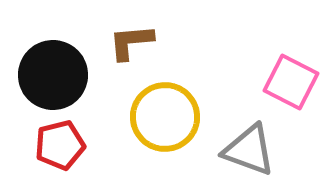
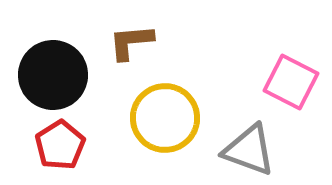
yellow circle: moved 1 px down
red pentagon: rotated 18 degrees counterclockwise
